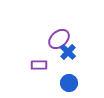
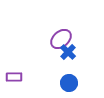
purple ellipse: moved 2 px right
purple rectangle: moved 25 px left, 12 px down
